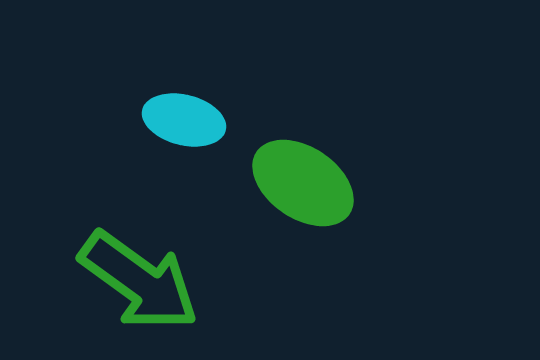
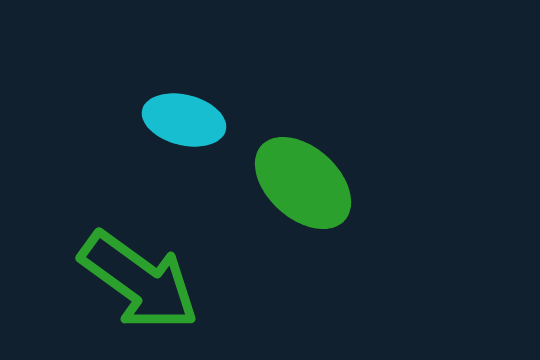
green ellipse: rotated 8 degrees clockwise
